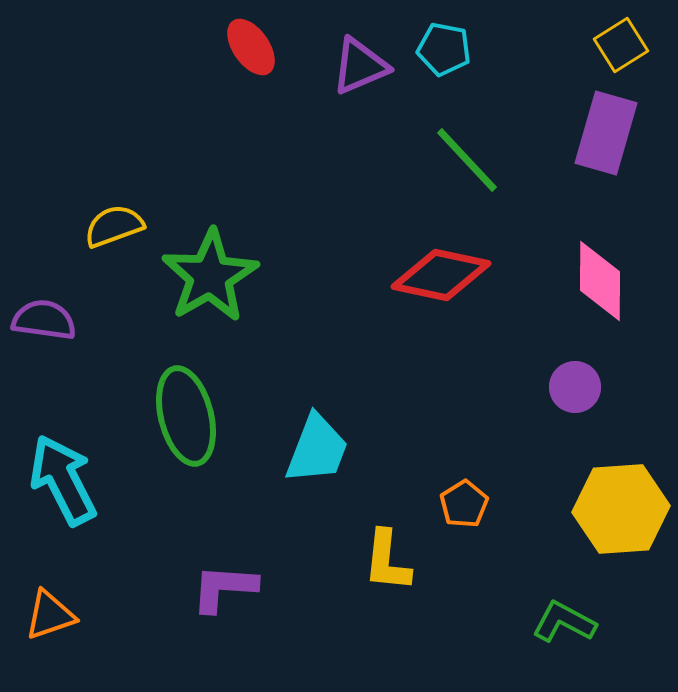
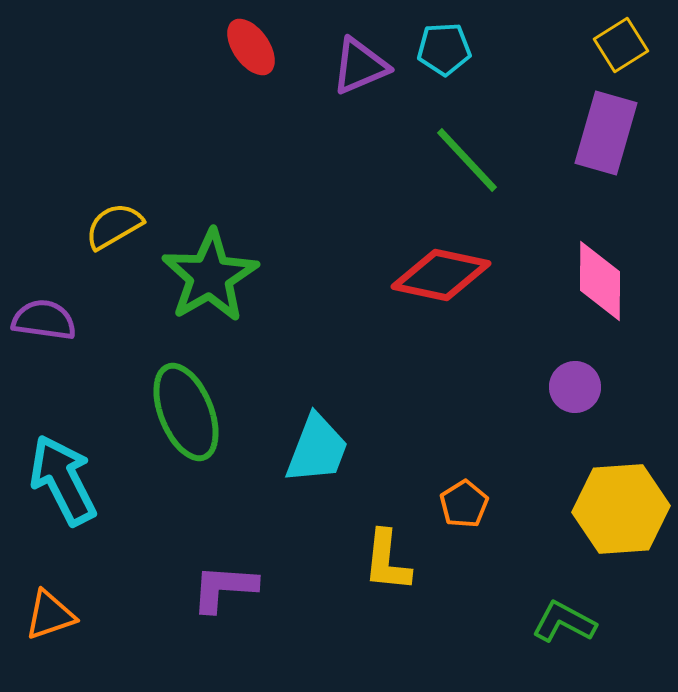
cyan pentagon: rotated 14 degrees counterclockwise
yellow semicircle: rotated 10 degrees counterclockwise
green ellipse: moved 4 px up; rotated 8 degrees counterclockwise
